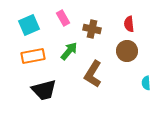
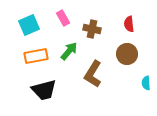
brown circle: moved 3 px down
orange rectangle: moved 3 px right
